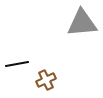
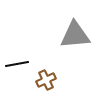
gray triangle: moved 7 px left, 12 px down
